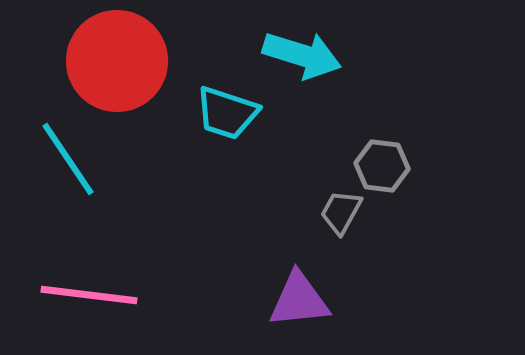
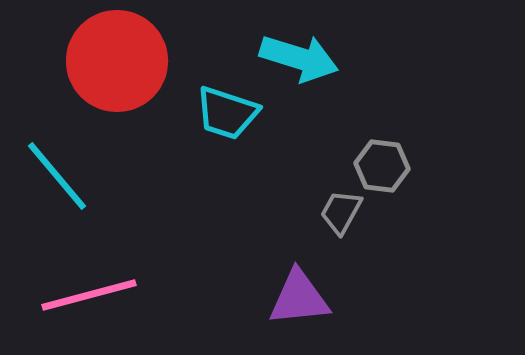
cyan arrow: moved 3 px left, 3 px down
cyan line: moved 11 px left, 17 px down; rotated 6 degrees counterclockwise
pink line: rotated 22 degrees counterclockwise
purple triangle: moved 2 px up
